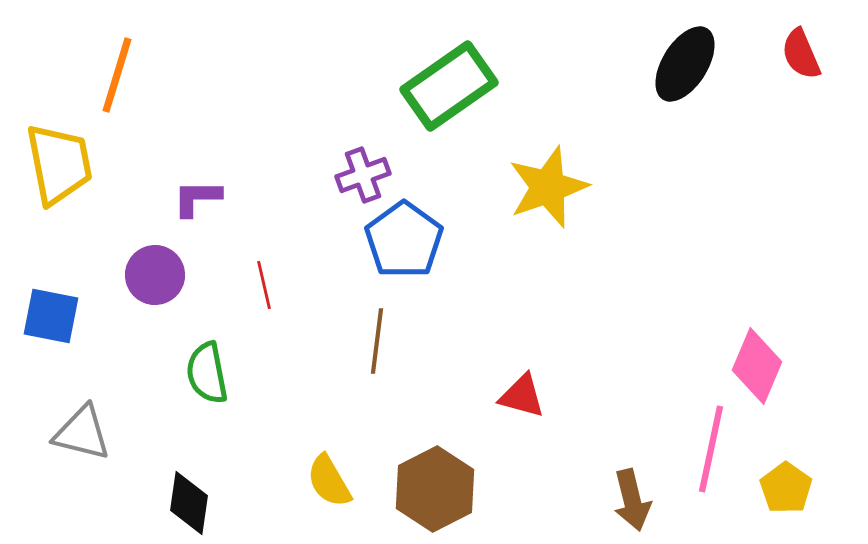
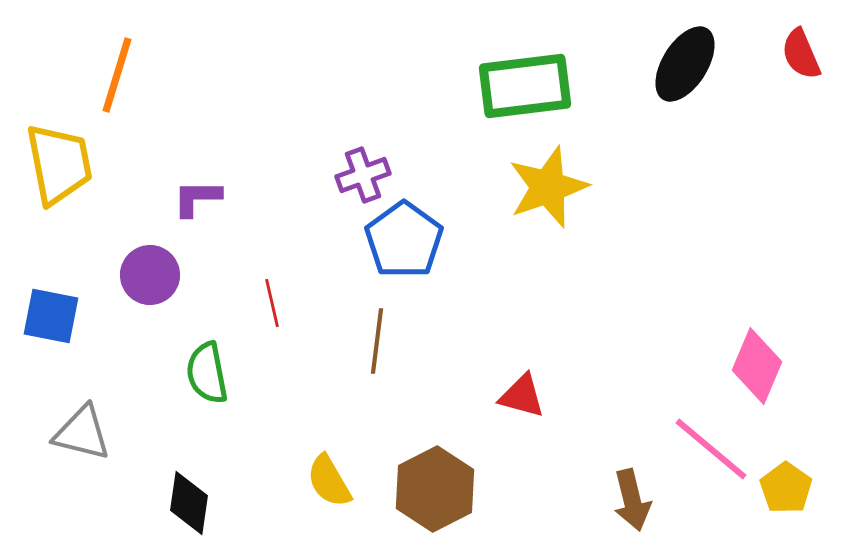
green rectangle: moved 76 px right; rotated 28 degrees clockwise
purple circle: moved 5 px left
red line: moved 8 px right, 18 px down
pink line: rotated 62 degrees counterclockwise
